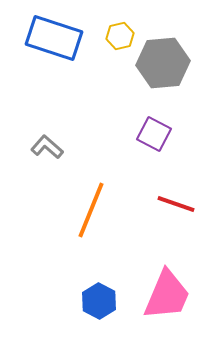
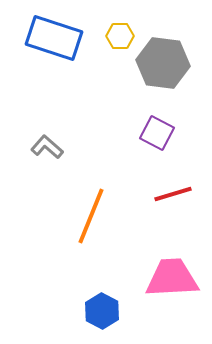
yellow hexagon: rotated 12 degrees clockwise
gray hexagon: rotated 12 degrees clockwise
purple square: moved 3 px right, 1 px up
red line: moved 3 px left, 10 px up; rotated 36 degrees counterclockwise
orange line: moved 6 px down
pink trapezoid: moved 5 px right, 17 px up; rotated 116 degrees counterclockwise
blue hexagon: moved 3 px right, 10 px down
